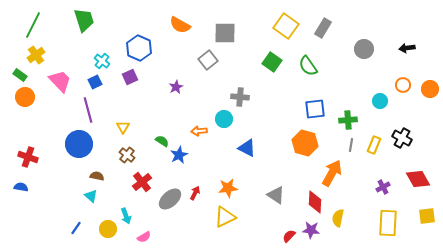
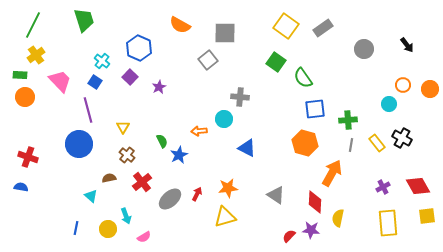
gray rectangle at (323, 28): rotated 24 degrees clockwise
black arrow at (407, 48): moved 3 px up; rotated 119 degrees counterclockwise
green square at (272, 62): moved 4 px right
green semicircle at (308, 66): moved 5 px left, 12 px down
green rectangle at (20, 75): rotated 32 degrees counterclockwise
purple square at (130, 77): rotated 21 degrees counterclockwise
blue square at (95, 82): rotated 32 degrees counterclockwise
purple star at (176, 87): moved 17 px left
cyan circle at (380, 101): moved 9 px right, 3 px down
green semicircle at (162, 141): rotated 32 degrees clockwise
yellow rectangle at (374, 145): moved 3 px right, 2 px up; rotated 60 degrees counterclockwise
brown semicircle at (97, 176): moved 12 px right, 2 px down; rotated 24 degrees counterclockwise
red diamond at (418, 179): moved 7 px down
red arrow at (195, 193): moved 2 px right, 1 px down
yellow triangle at (225, 217): rotated 10 degrees clockwise
yellow rectangle at (388, 223): rotated 8 degrees counterclockwise
blue line at (76, 228): rotated 24 degrees counterclockwise
